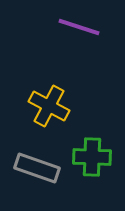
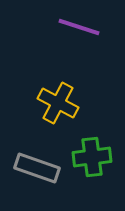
yellow cross: moved 9 px right, 3 px up
green cross: rotated 9 degrees counterclockwise
